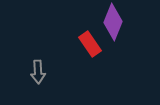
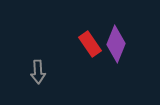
purple diamond: moved 3 px right, 22 px down
